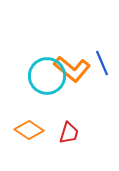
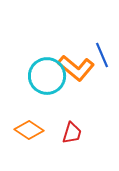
blue line: moved 8 px up
orange L-shape: moved 4 px right, 1 px up
red trapezoid: moved 3 px right
